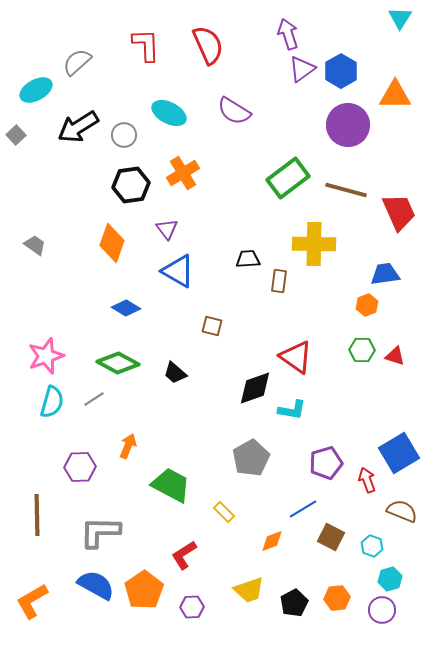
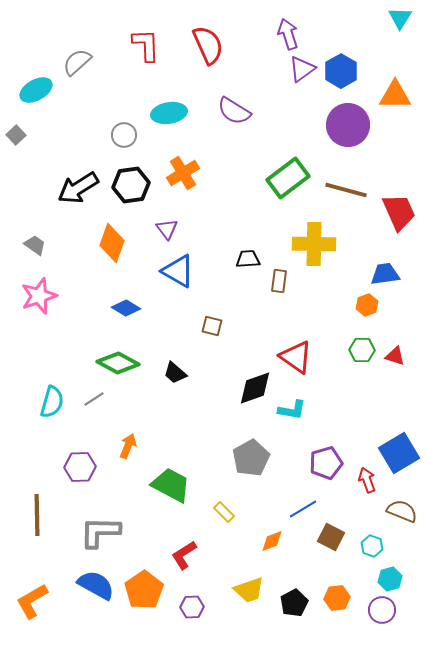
cyan ellipse at (169, 113): rotated 36 degrees counterclockwise
black arrow at (78, 127): moved 61 px down
pink star at (46, 356): moved 7 px left, 60 px up
